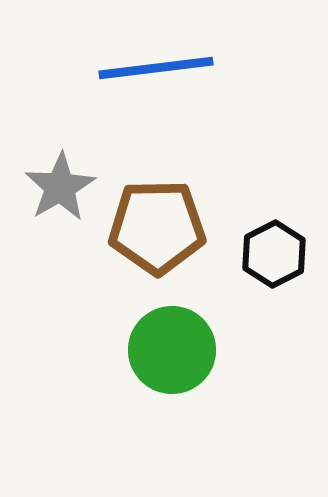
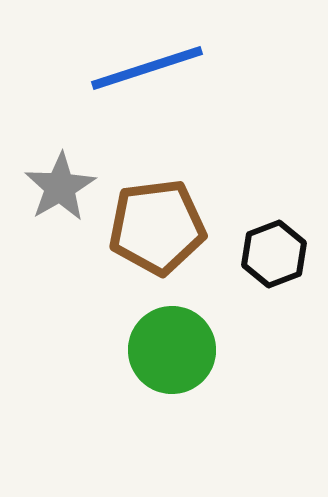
blue line: moved 9 px left; rotated 11 degrees counterclockwise
brown pentagon: rotated 6 degrees counterclockwise
black hexagon: rotated 6 degrees clockwise
